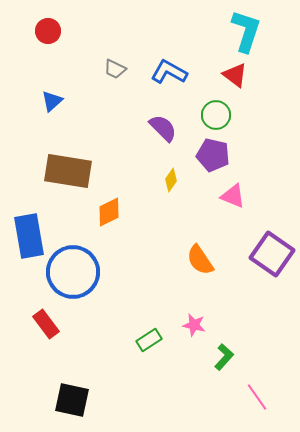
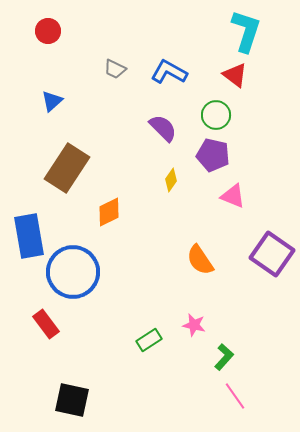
brown rectangle: moved 1 px left, 3 px up; rotated 66 degrees counterclockwise
pink line: moved 22 px left, 1 px up
